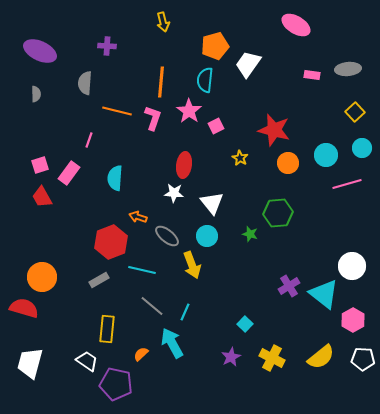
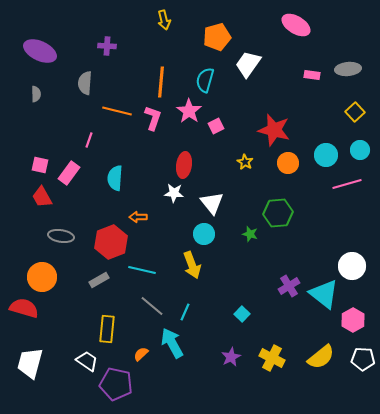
yellow arrow at (163, 22): moved 1 px right, 2 px up
orange pentagon at (215, 46): moved 2 px right, 9 px up
cyan semicircle at (205, 80): rotated 10 degrees clockwise
cyan circle at (362, 148): moved 2 px left, 2 px down
yellow star at (240, 158): moved 5 px right, 4 px down
pink square at (40, 165): rotated 30 degrees clockwise
orange arrow at (138, 217): rotated 18 degrees counterclockwise
gray ellipse at (167, 236): moved 106 px left; rotated 30 degrees counterclockwise
cyan circle at (207, 236): moved 3 px left, 2 px up
cyan square at (245, 324): moved 3 px left, 10 px up
